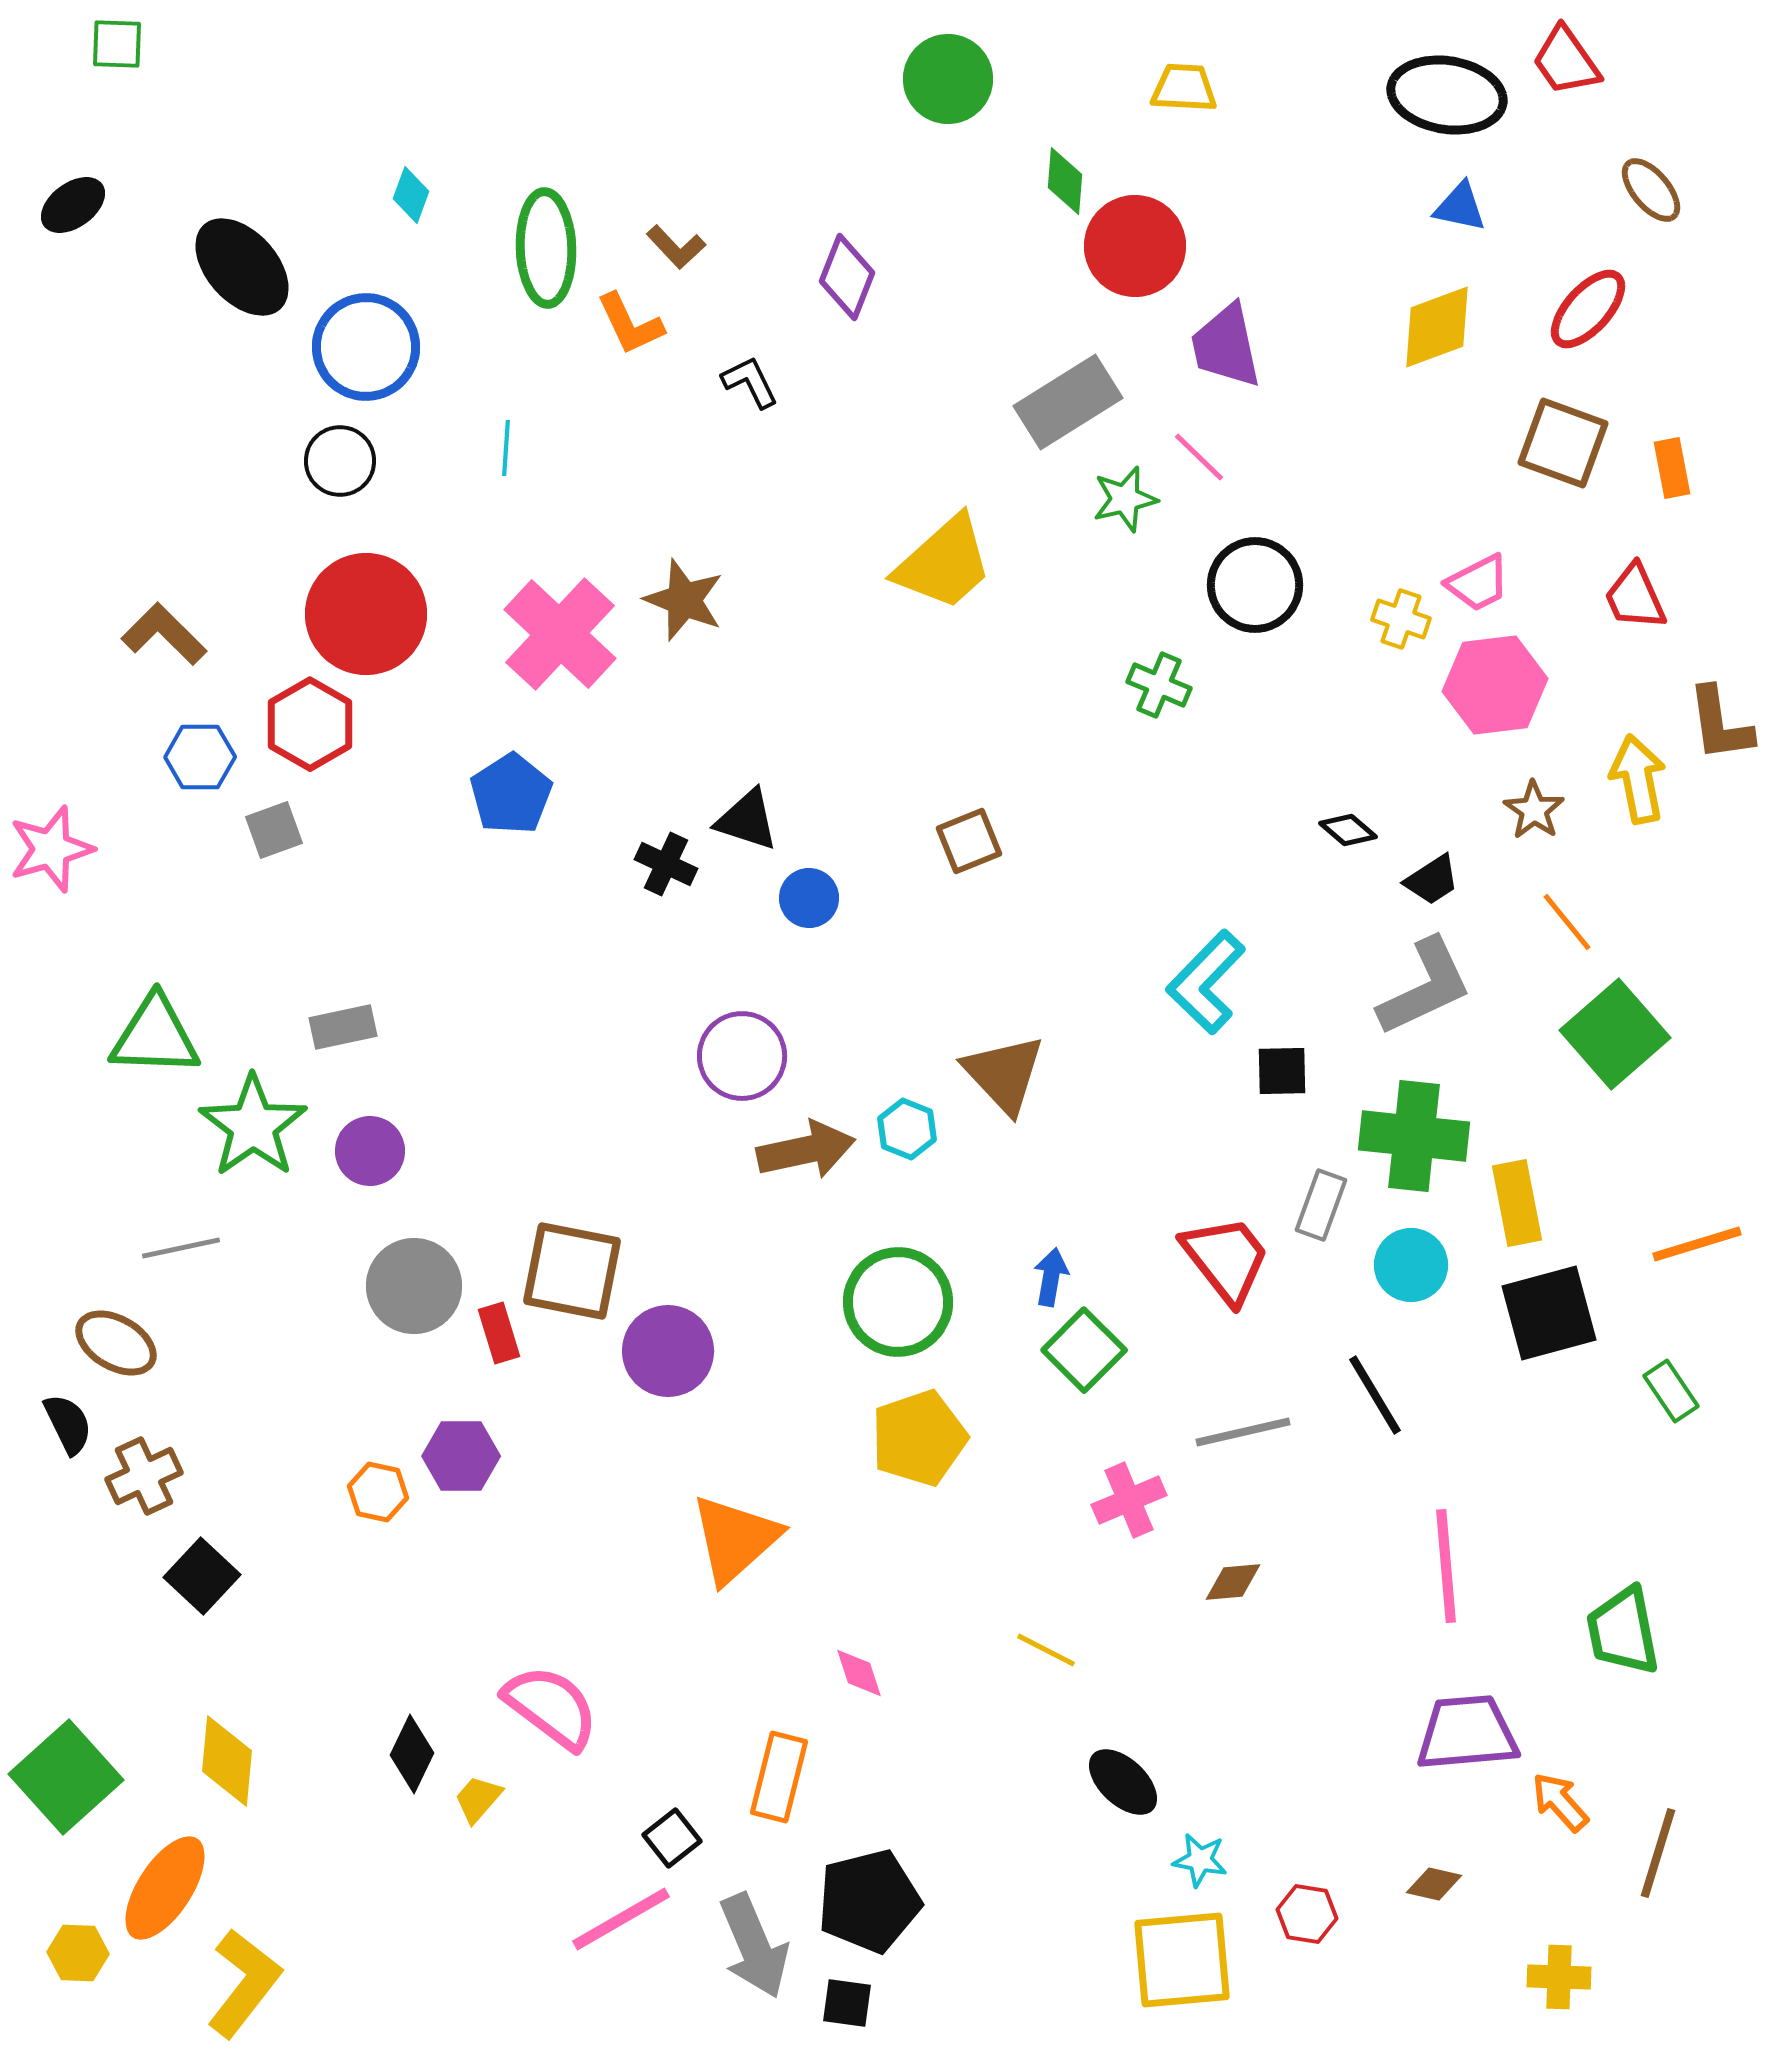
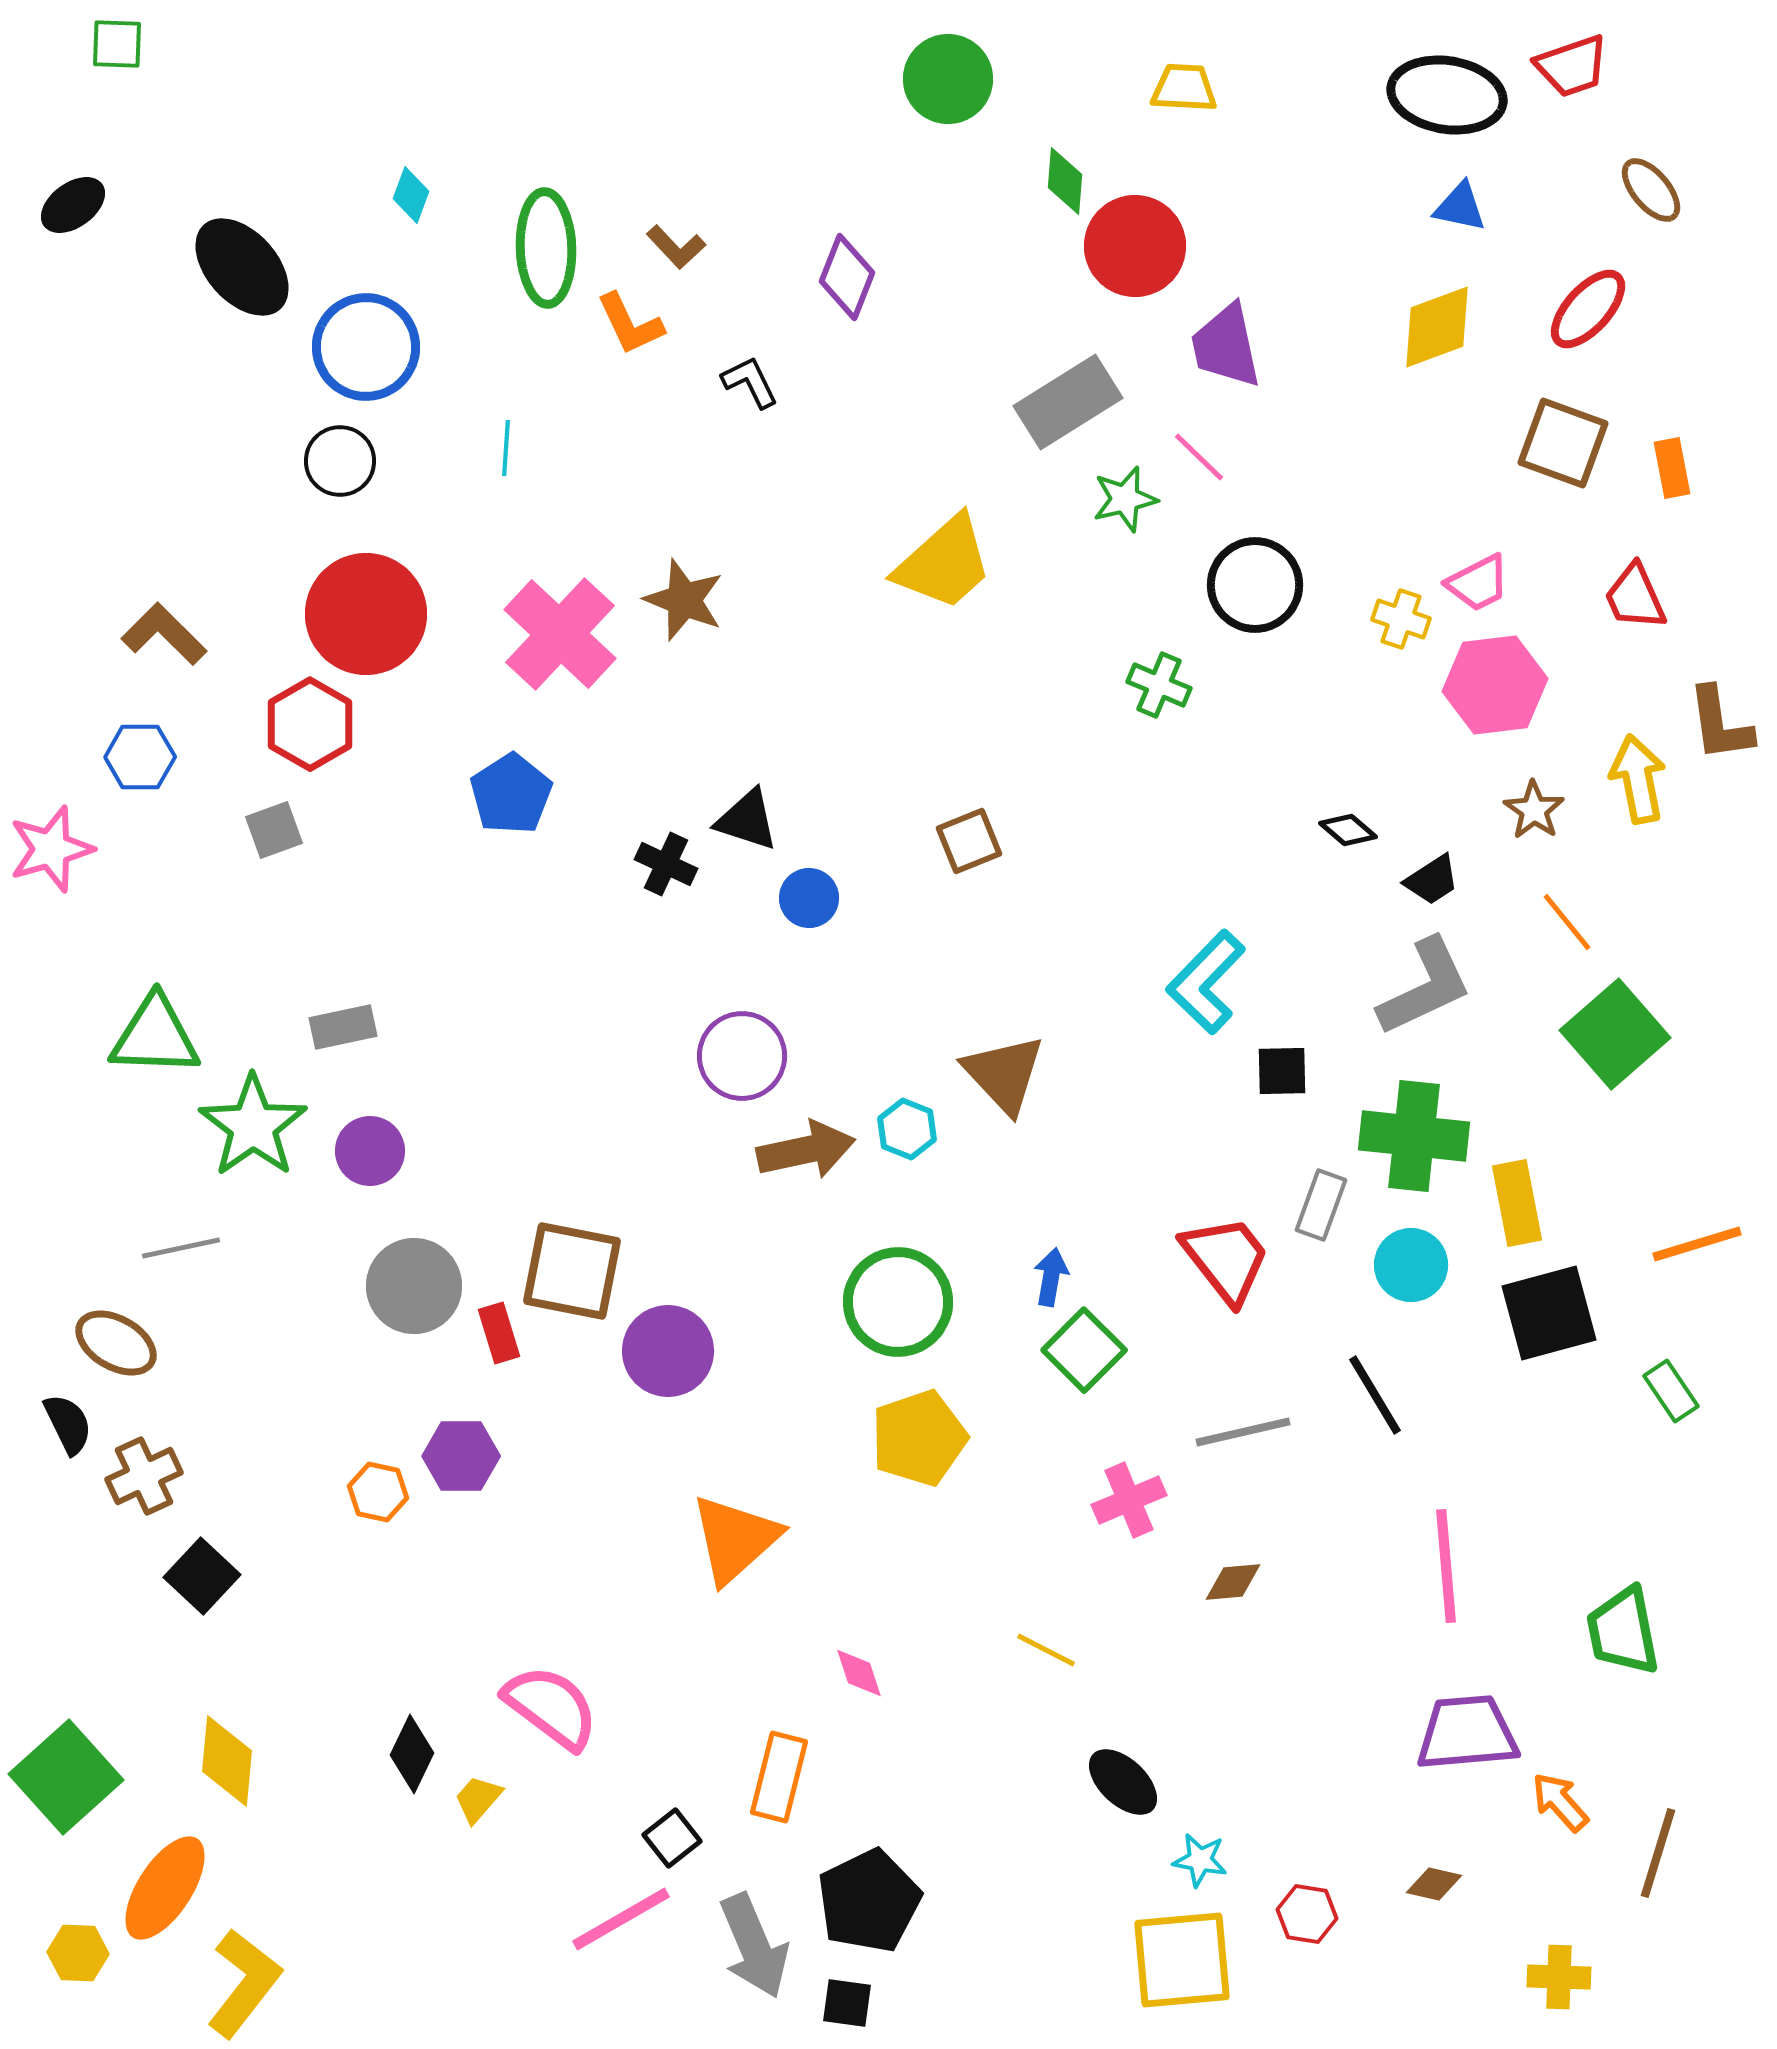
red trapezoid at (1566, 61): moved 6 px right, 5 px down; rotated 74 degrees counterclockwise
blue hexagon at (200, 757): moved 60 px left
black pentagon at (869, 1901): rotated 12 degrees counterclockwise
